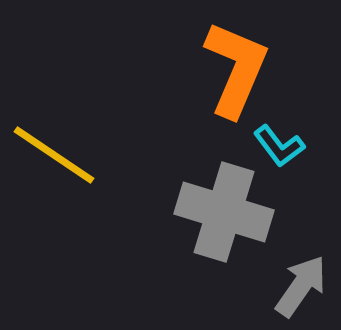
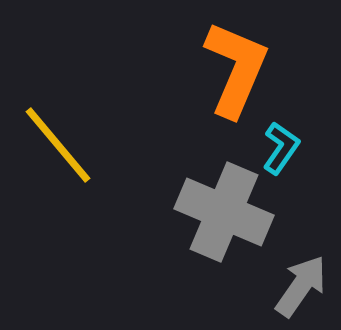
cyan L-shape: moved 2 px right, 2 px down; rotated 108 degrees counterclockwise
yellow line: moved 4 px right, 10 px up; rotated 16 degrees clockwise
gray cross: rotated 6 degrees clockwise
